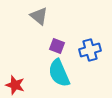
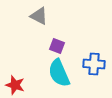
gray triangle: rotated 12 degrees counterclockwise
blue cross: moved 4 px right, 14 px down; rotated 20 degrees clockwise
